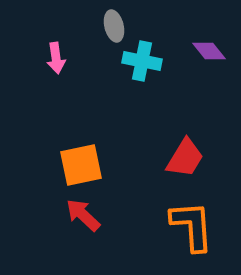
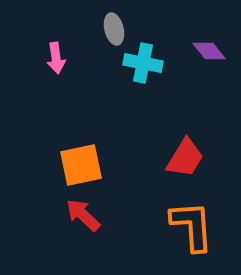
gray ellipse: moved 3 px down
cyan cross: moved 1 px right, 2 px down
